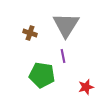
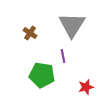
gray triangle: moved 6 px right
brown cross: rotated 16 degrees clockwise
